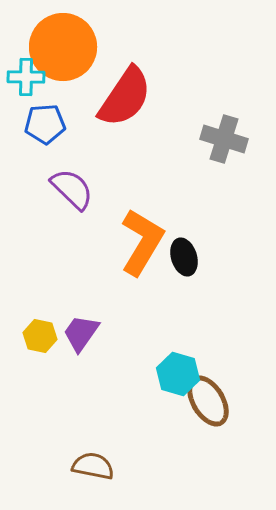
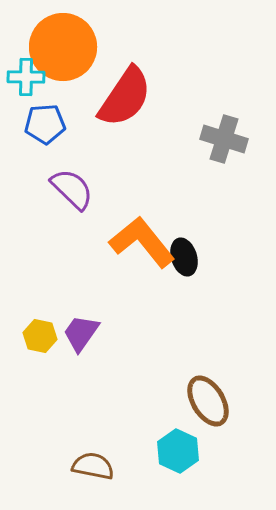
orange L-shape: rotated 70 degrees counterclockwise
cyan hexagon: moved 77 px down; rotated 9 degrees clockwise
